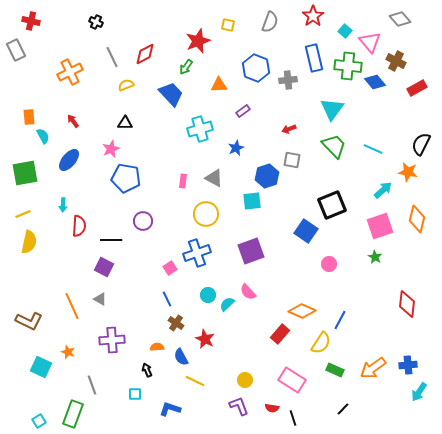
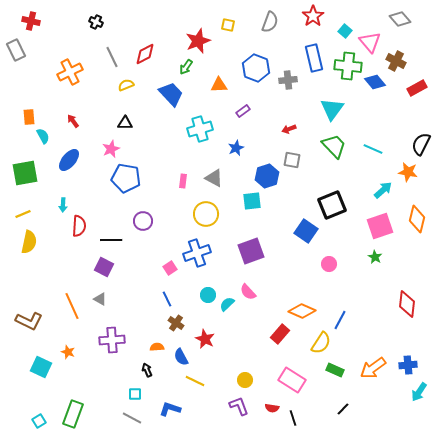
gray line at (92, 385): moved 40 px right, 33 px down; rotated 42 degrees counterclockwise
